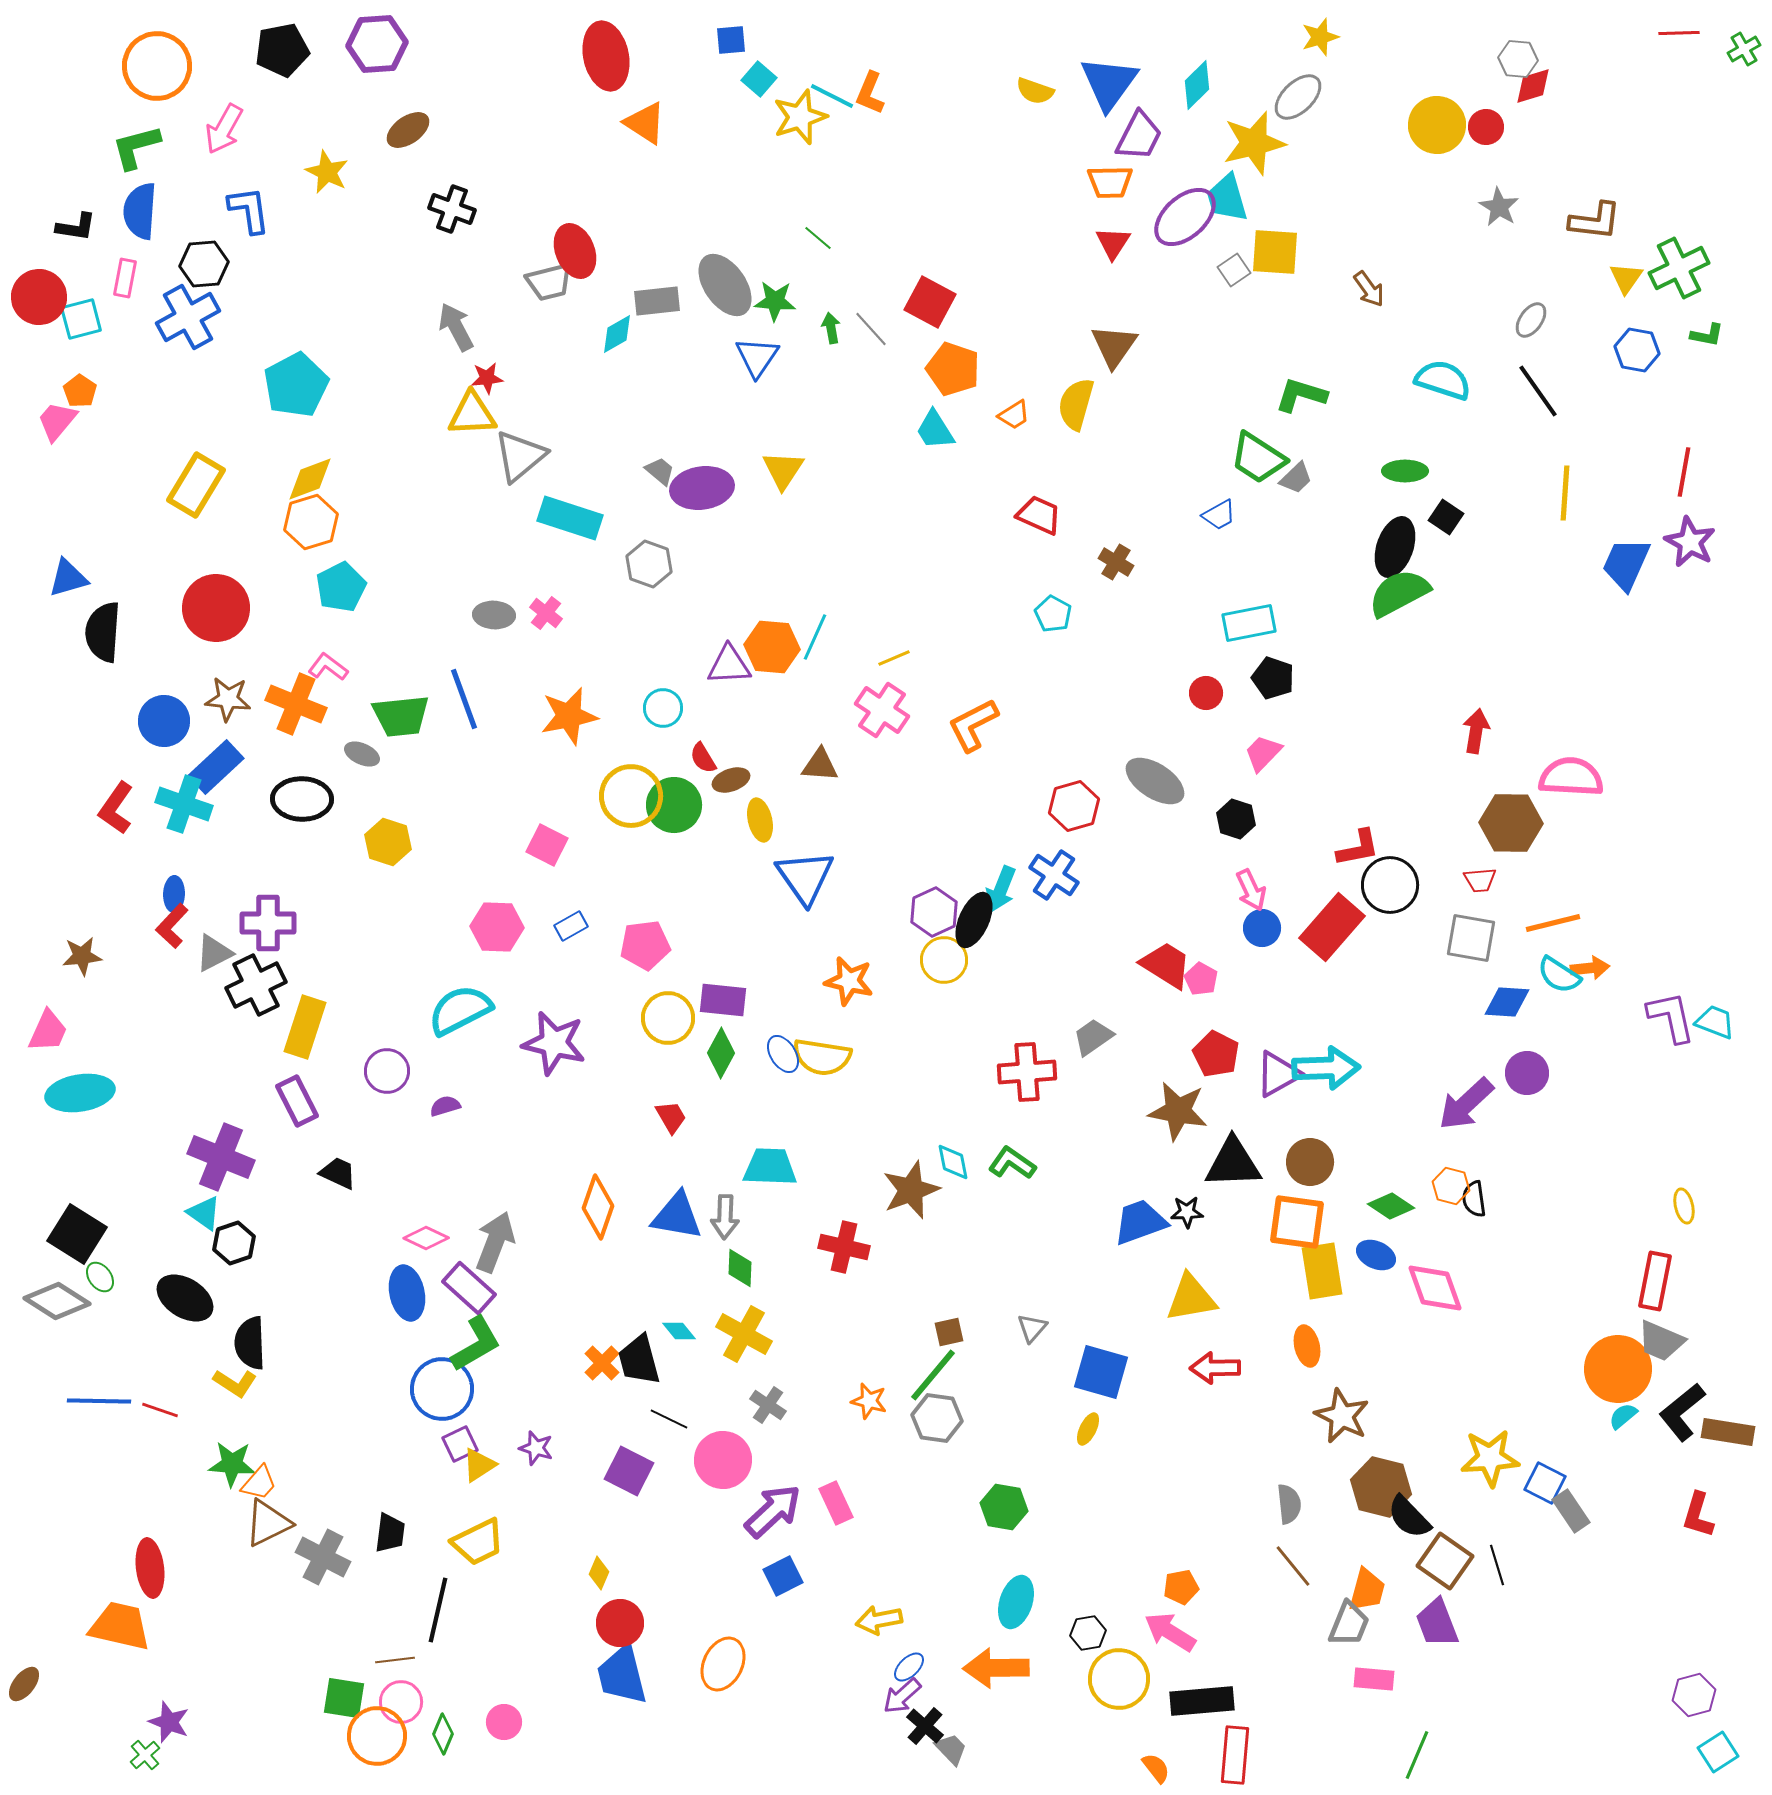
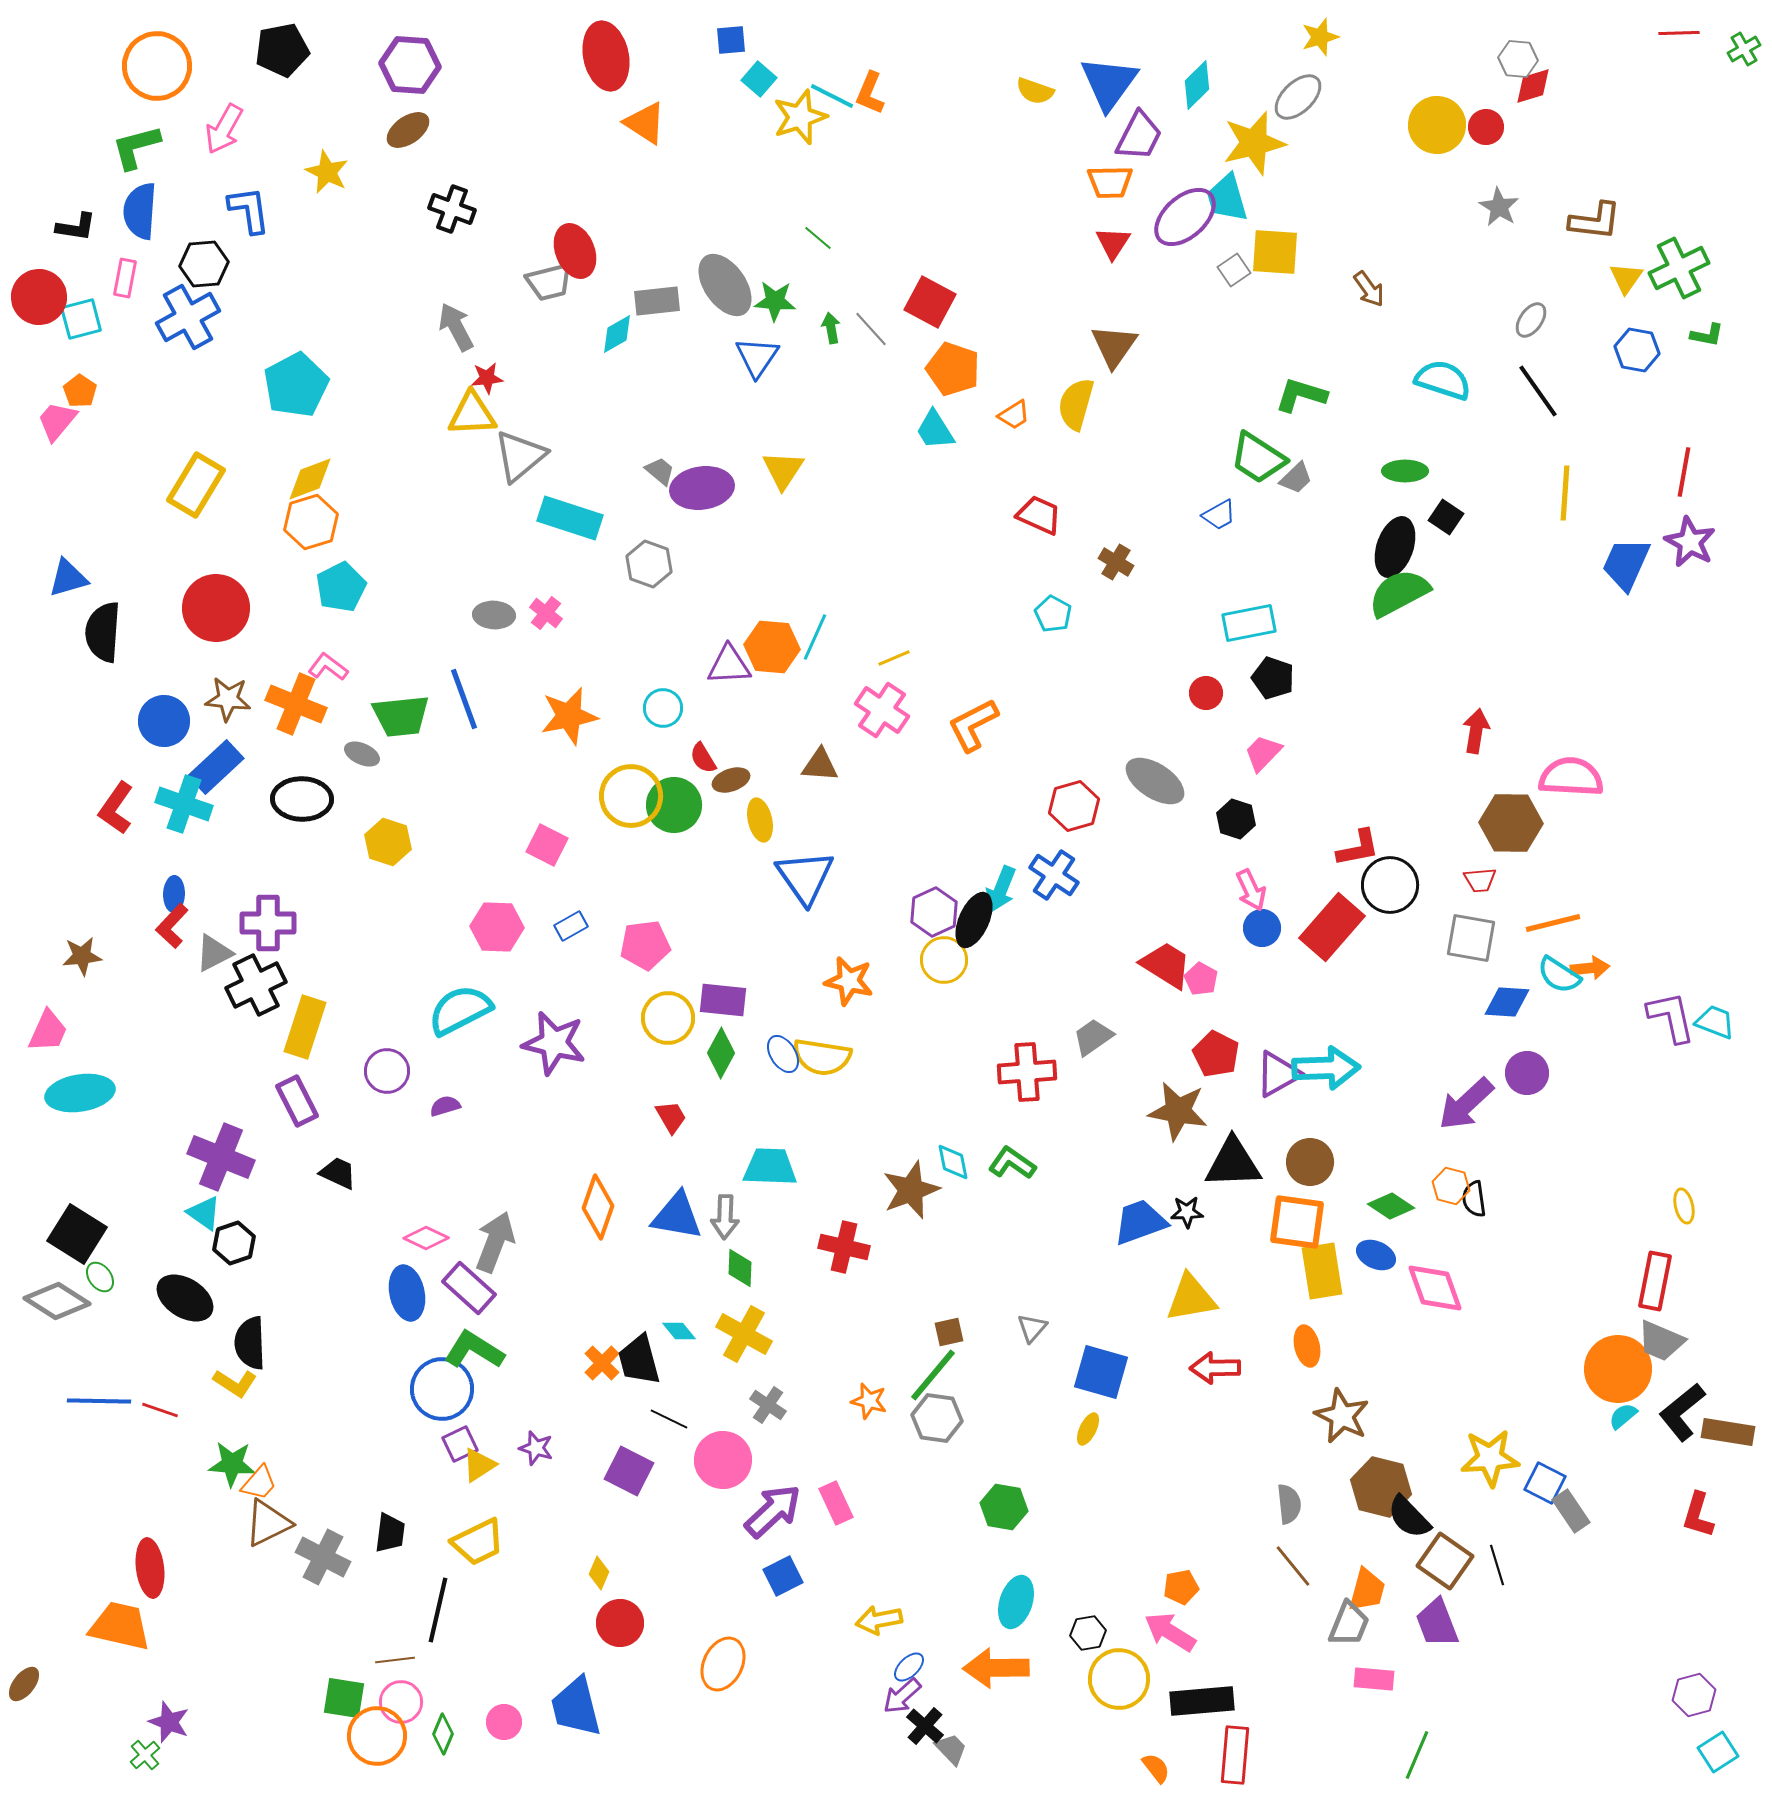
purple hexagon at (377, 44): moved 33 px right, 21 px down; rotated 8 degrees clockwise
green L-shape at (476, 1344): moved 2 px left, 6 px down; rotated 118 degrees counterclockwise
blue trapezoid at (622, 1675): moved 46 px left, 32 px down
